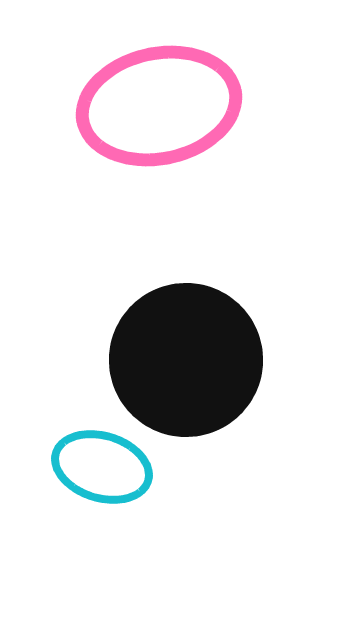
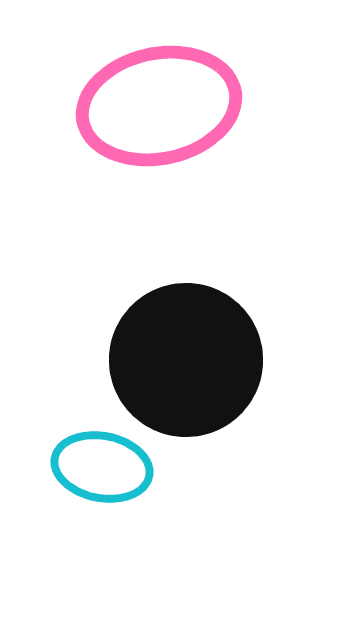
cyan ellipse: rotated 6 degrees counterclockwise
